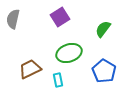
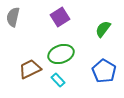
gray semicircle: moved 2 px up
green ellipse: moved 8 px left, 1 px down
cyan rectangle: rotated 32 degrees counterclockwise
